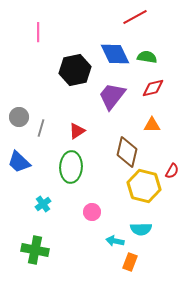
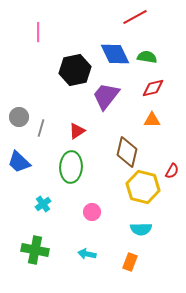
purple trapezoid: moved 6 px left
orange triangle: moved 5 px up
yellow hexagon: moved 1 px left, 1 px down
cyan arrow: moved 28 px left, 13 px down
